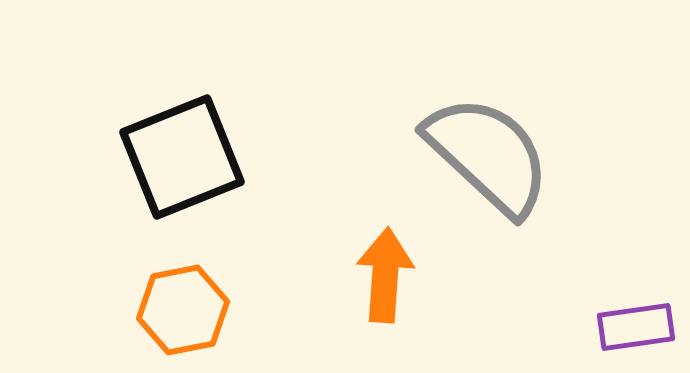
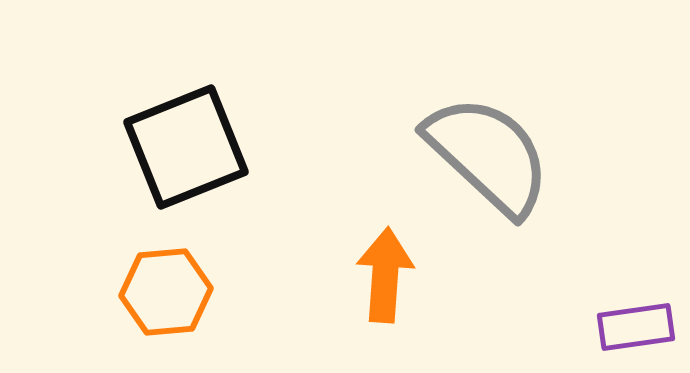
black square: moved 4 px right, 10 px up
orange hexagon: moved 17 px left, 18 px up; rotated 6 degrees clockwise
